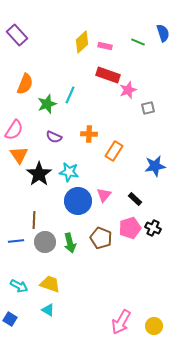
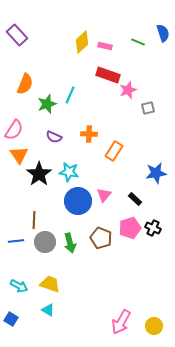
blue star: moved 1 px right, 7 px down
blue square: moved 1 px right
